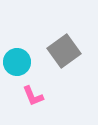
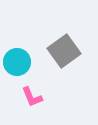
pink L-shape: moved 1 px left, 1 px down
